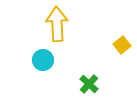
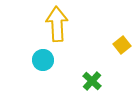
green cross: moved 3 px right, 3 px up
